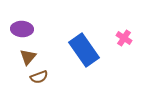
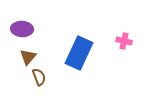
pink cross: moved 3 px down; rotated 21 degrees counterclockwise
blue rectangle: moved 5 px left, 3 px down; rotated 60 degrees clockwise
brown semicircle: rotated 90 degrees counterclockwise
